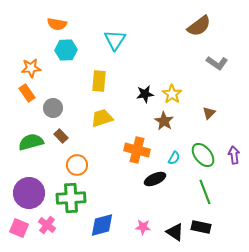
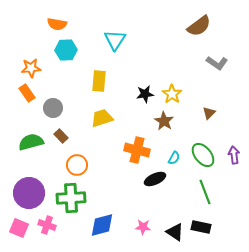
pink cross: rotated 18 degrees counterclockwise
